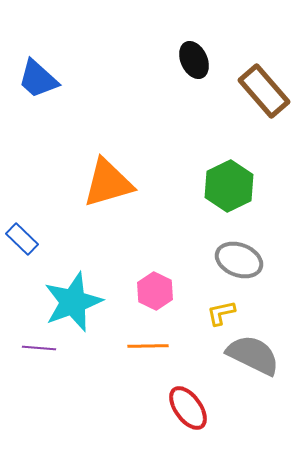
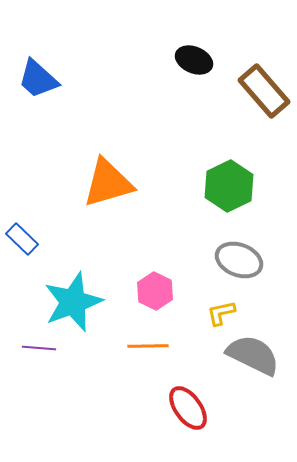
black ellipse: rotated 42 degrees counterclockwise
